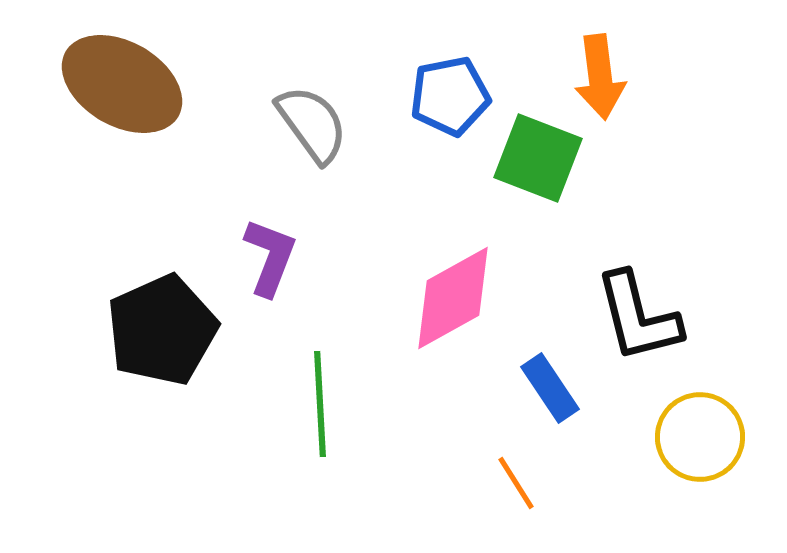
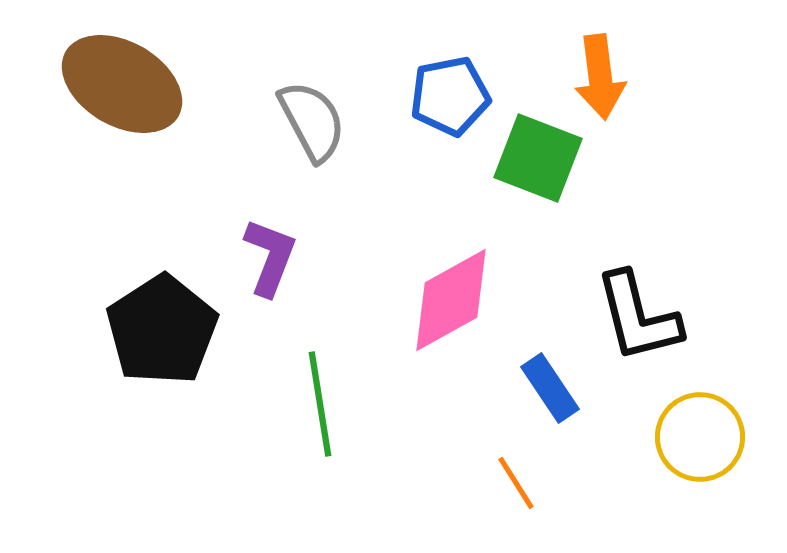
gray semicircle: moved 3 px up; rotated 8 degrees clockwise
pink diamond: moved 2 px left, 2 px down
black pentagon: rotated 9 degrees counterclockwise
green line: rotated 6 degrees counterclockwise
